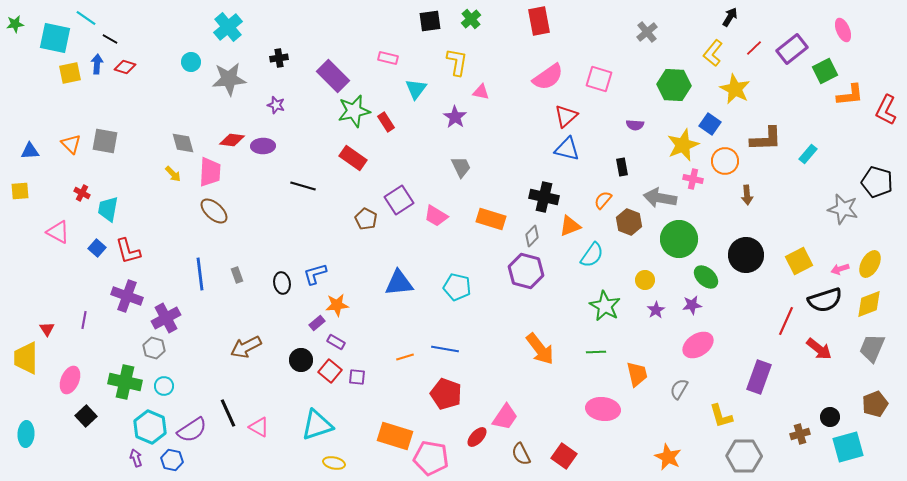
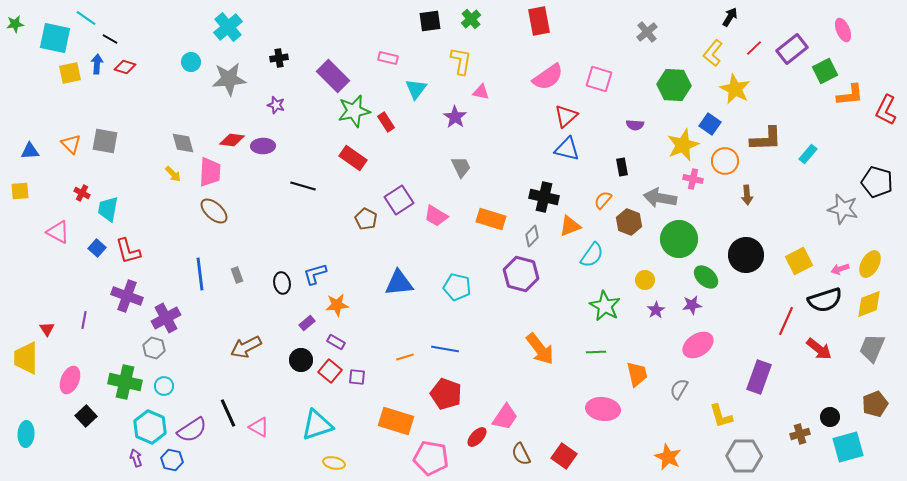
yellow L-shape at (457, 62): moved 4 px right, 1 px up
purple hexagon at (526, 271): moved 5 px left, 3 px down
purple rectangle at (317, 323): moved 10 px left
orange rectangle at (395, 436): moved 1 px right, 15 px up
